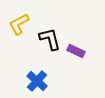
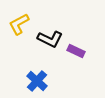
black L-shape: rotated 130 degrees clockwise
